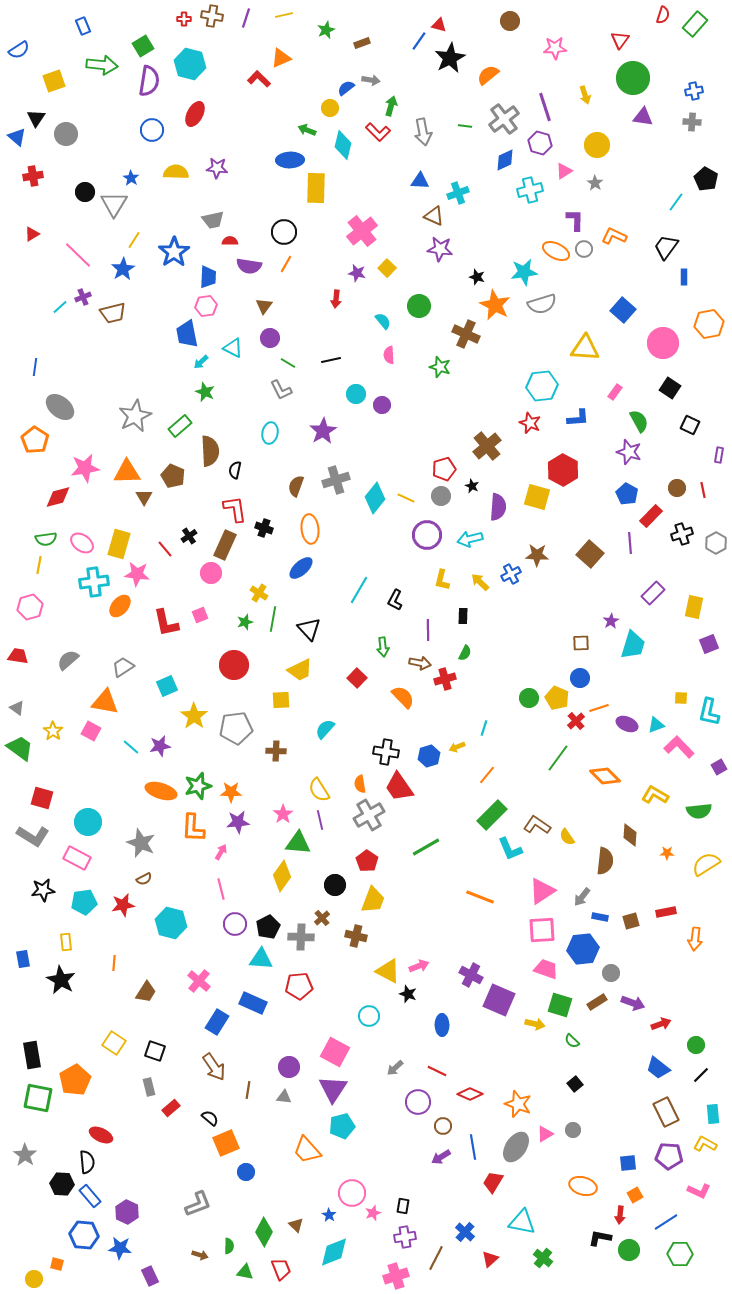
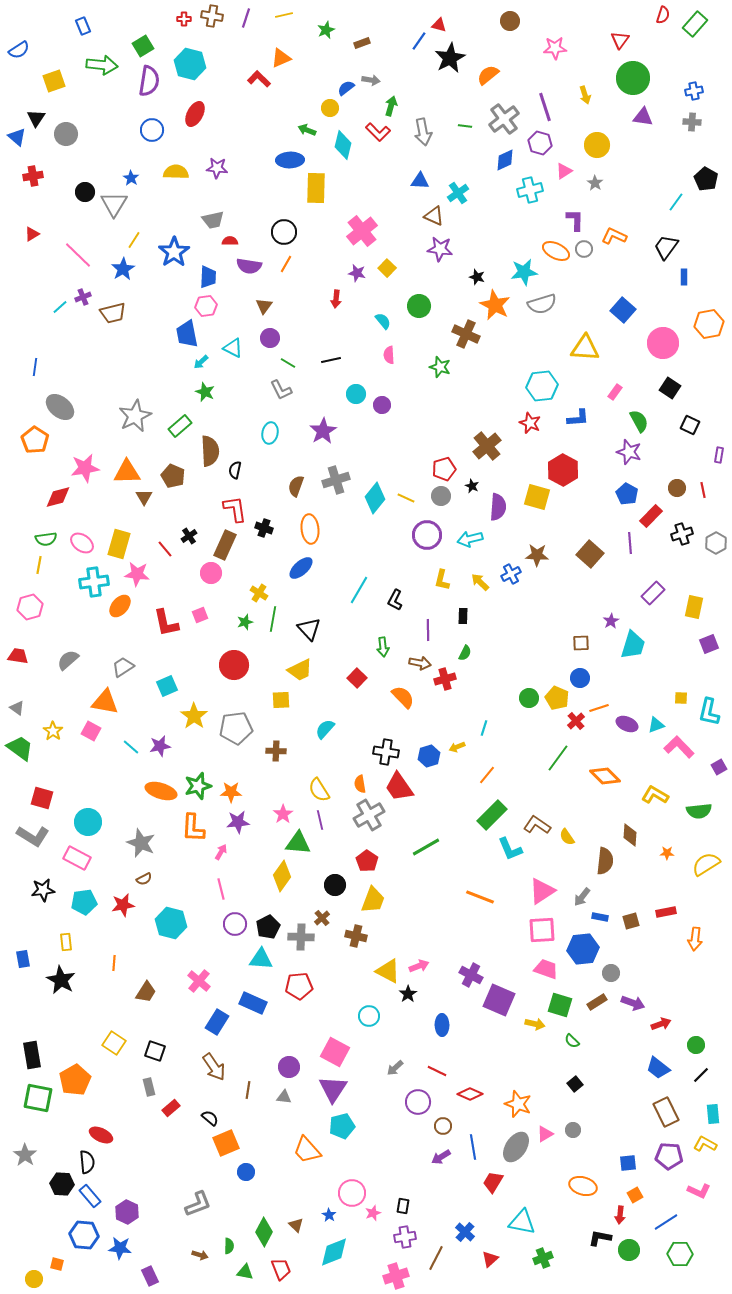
cyan cross at (458, 193): rotated 15 degrees counterclockwise
black star at (408, 994): rotated 18 degrees clockwise
green cross at (543, 1258): rotated 30 degrees clockwise
